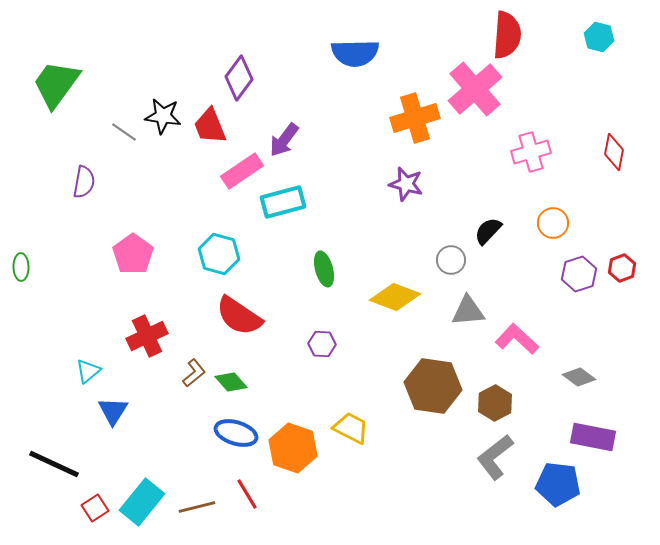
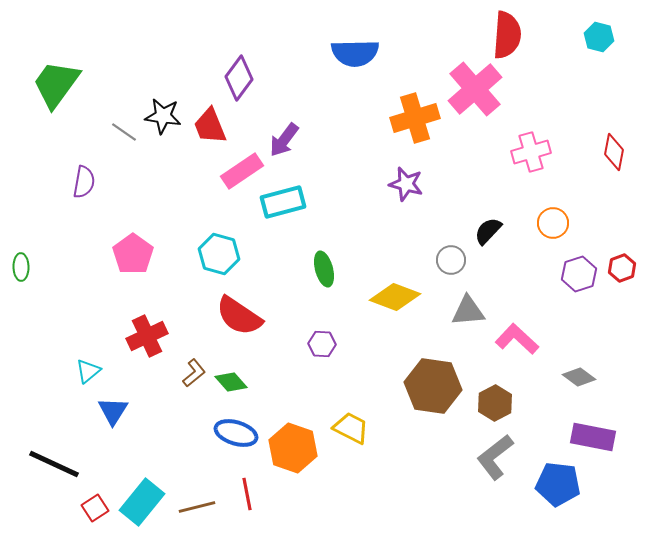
red line at (247, 494): rotated 20 degrees clockwise
